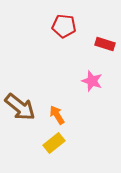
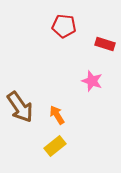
brown arrow: rotated 16 degrees clockwise
yellow rectangle: moved 1 px right, 3 px down
